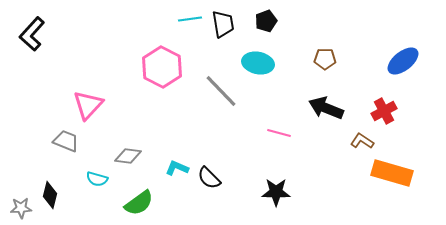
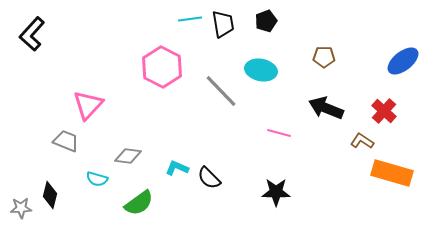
brown pentagon: moved 1 px left, 2 px up
cyan ellipse: moved 3 px right, 7 px down
red cross: rotated 20 degrees counterclockwise
